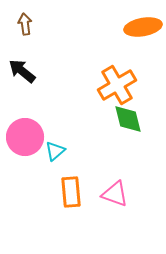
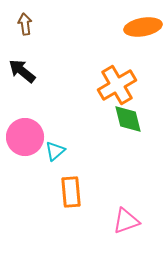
pink triangle: moved 11 px right, 27 px down; rotated 40 degrees counterclockwise
